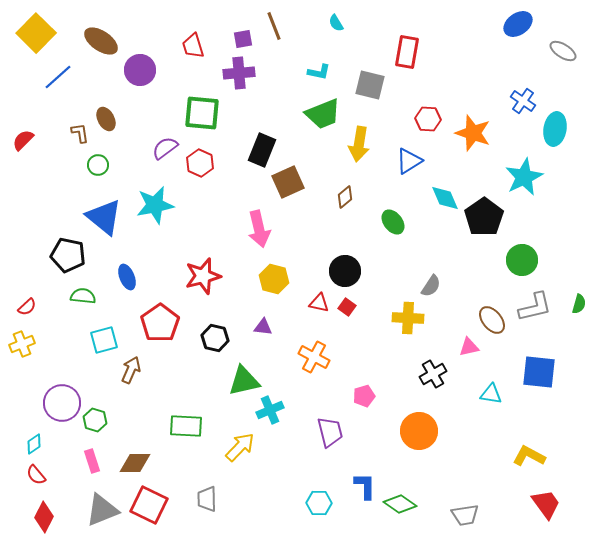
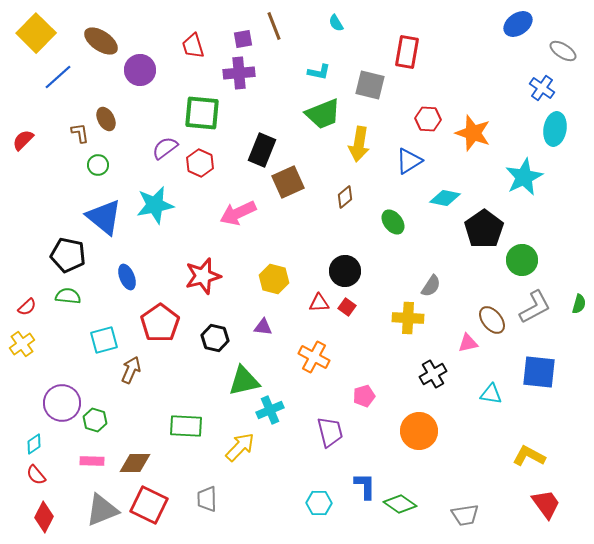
blue cross at (523, 101): moved 19 px right, 13 px up
cyan diamond at (445, 198): rotated 56 degrees counterclockwise
black pentagon at (484, 217): moved 12 px down
pink arrow at (259, 229): moved 21 px left, 16 px up; rotated 78 degrees clockwise
green semicircle at (83, 296): moved 15 px left
red triangle at (319, 303): rotated 15 degrees counterclockwise
gray L-shape at (535, 307): rotated 15 degrees counterclockwise
yellow cross at (22, 344): rotated 15 degrees counterclockwise
pink triangle at (469, 347): moved 1 px left, 4 px up
pink rectangle at (92, 461): rotated 70 degrees counterclockwise
